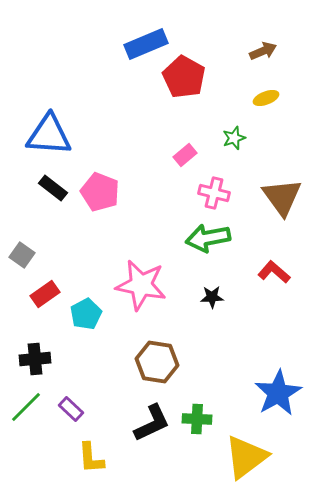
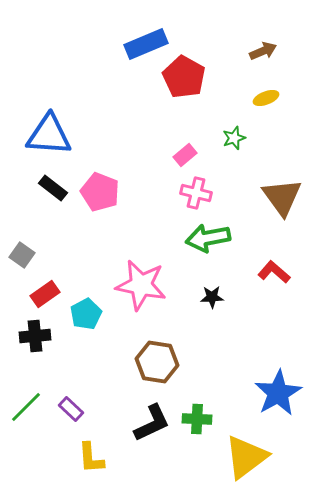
pink cross: moved 18 px left
black cross: moved 23 px up
